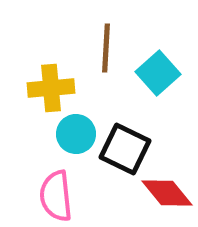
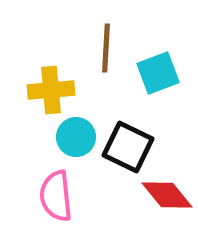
cyan square: rotated 21 degrees clockwise
yellow cross: moved 2 px down
cyan circle: moved 3 px down
black square: moved 3 px right, 2 px up
red diamond: moved 2 px down
